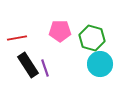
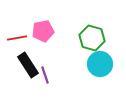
pink pentagon: moved 17 px left; rotated 10 degrees counterclockwise
purple line: moved 7 px down
